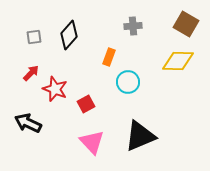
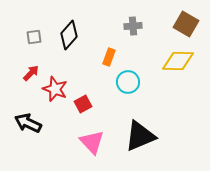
red square: moved 3 px left
